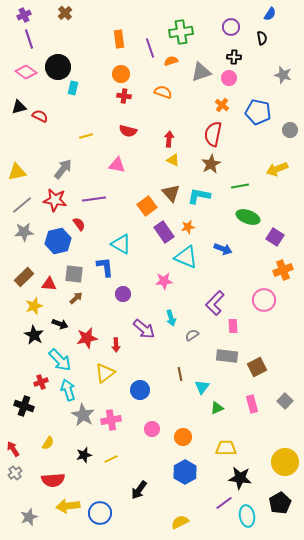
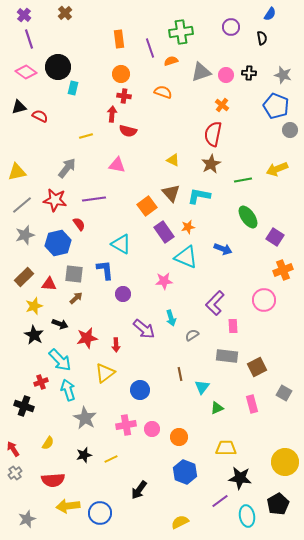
purple cross at (24, 15): rotated 24 degrees counterclockwise
black cross at (234, 57): moved 15 px right, 16 px down
pink circle at (229, 78): moved 3 px left, 3 px up
blue pentagon at (258, 112): moved 18 px right, 6 px up; rotated 10 degrees clockwise
red arrow at (169, 139): moved 57 px left, 25 px up
gray arrow at (63, 169): moved 4 px right, 1 px up
green line at (240, 186): moved 3 px right, 6 px up
green ellipse at (248, 217): rotated 35 degrees clockwise
gray star at (24, 232): moved 1 px right, 3 px down; rotated 12 degrees counterclockwise
blue hexagon at (58, 241): moved 2 px down
blue L-shape at (105, 267): moved 3 px down
gray square at (285, 401): moved 1 px left, 8 px up; rotated 14 degrees counterclockwise
gray star at (83, 415): moved 2 px right, 3 px down
pink cross at (111, 420): moved 15 px right, 5 px down
orange circle at (183, 437): moved 4 px left
blue hexagon at (185, 472): rotated 10 degrees counterclockwise
purple line at (224, 503): moved 4 px left, 2 px up
black pentagon at (280, 503): moved 2 px left, 1 px down
gray star at (29, 517): moved 2 px left, 2 px down
